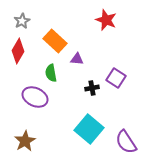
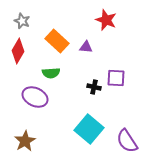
gray star: rotated 21 degrees counterclockwise
orange rectangle: moved 2 px right
purple triangle: moved 9 px right, 12 px up
green semicircle: rotated 84 degrees counterclockwise
purple square: rotated 30 degrees counterclockwise
black cross: moved 2 px right, 1 px up; rotated 24 degrees clockwise
purple semicircle: moved 1 px right, 1 px up
